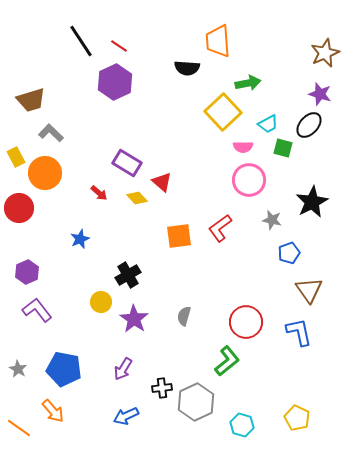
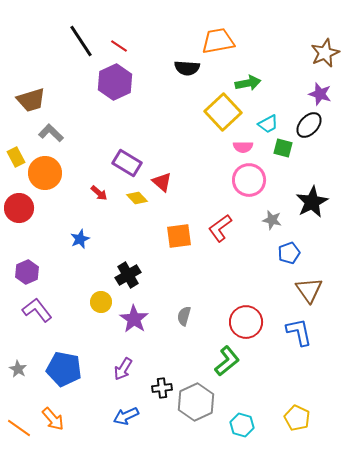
orange trapezoid at (218, 41): rotated 84 degrees clockwise
orange arrow at (53, 411): moved 8 px down
